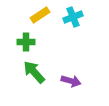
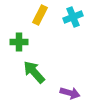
yellow rectangle: rotated 30 degrees counterclockwise
green cross: moved 7 px left
purple arrow: moved 1 px left, 12 px down
